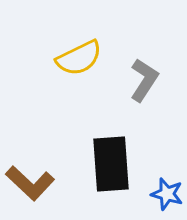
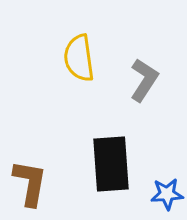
yellow semicircle: rotated 108 degrees clockwise
brown L-shape: rotated 123 degrees counterclockwise
blue star: rotated 20 degrees counterclockwise
